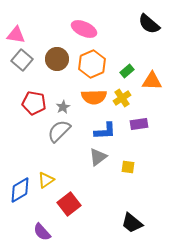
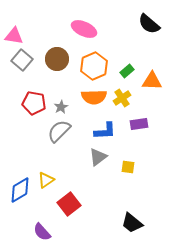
pink triangle: moved 2 px left, 1 px down
orange hexagon: moved 2 px right, 2 px down
gray star: moved 2 px left
